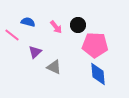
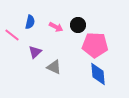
blue semicircle: moved 2 px right; rotated 88 degrees clockwise
pink arrow: rotated 24 degrees counterclockwise
